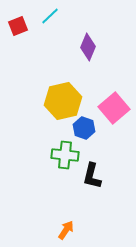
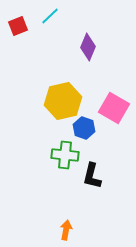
pink square: rotated 20 degrees counterclockwise
orange arrow: rotated 24 degrees counterclockwise
